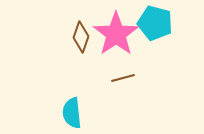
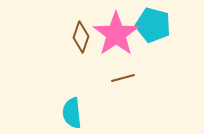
cyan pentagon: moved 2 px left, 2 px down
